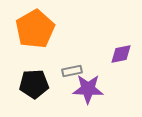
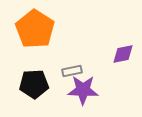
orange pentagon: rotated 9 degrees counterclockwise
purple diamond: moved 2 px right
purple star: moved 5 px left, 1 px down
